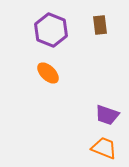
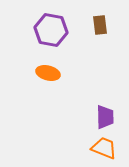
purple hexagon: rotated 12 degrees counterclockwise
orange ellipse: rotated 30 degrees counterclockwise
purple trapezoid: moved 2 px left, 2 px down; rotated 110 degrees counterclockwise
